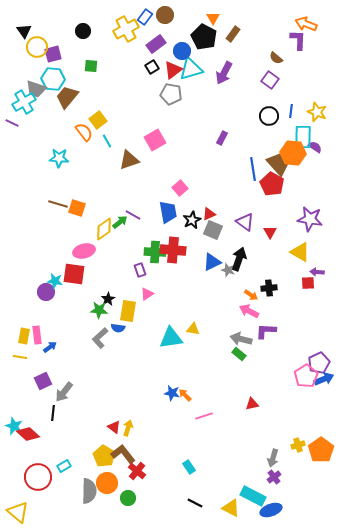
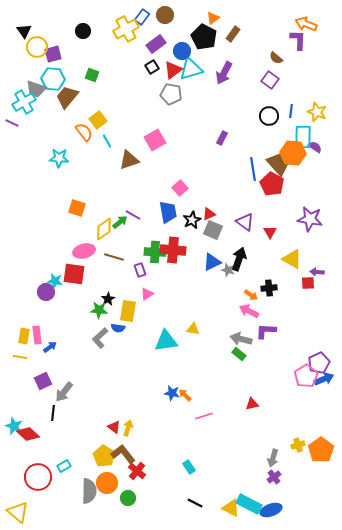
blue rectangle at (145, 17): moved 3 px left
orange triangle at (213, 18): rotated 24 degrees clockwise
green square at (91, 66): moved 1 px right, 9 px down; rotated 16 degrees clockwise
brown line at (58, 204): moved 56 px right, 53 px down
yellow triangle at (300, 252): moved 8 px left, 7 px down
cyan triangle at (171, 338): moved 5 px left, 3 px down
cyan rectangle at (253, 496): moved 4 px left, 8 px down
